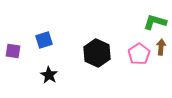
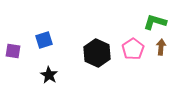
pink pentagon: moved 6 px left, 5 px up
